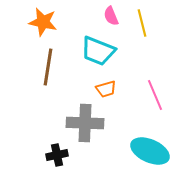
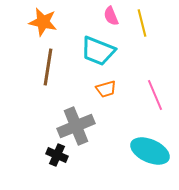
gray cross: moved 9 px left, 3 px down; rotated 24 degrees counterclockwise
black cross: rotated 35 degrees clockwise
